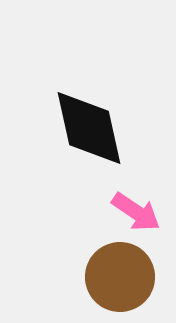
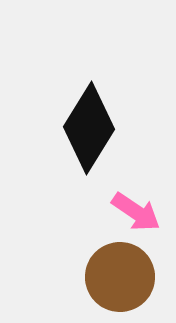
black diamond: rotated 44 degrees clockwise
